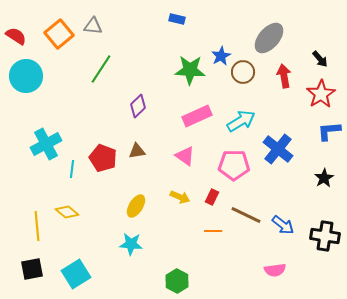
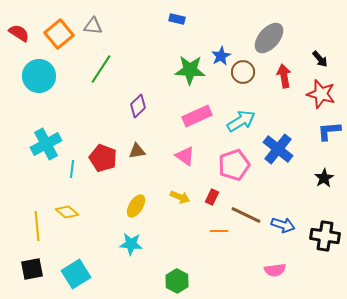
red semicircle: moved 3 px right, 3 px up
cyan circle: moved 13 px right
red star: rotated 24 degrees counterclockwise
pink pentagon: rotated 20 degrees counterclockwise
blue arrow: rotated 20 degrees counterclockwise
orange line: moved 6 px right
